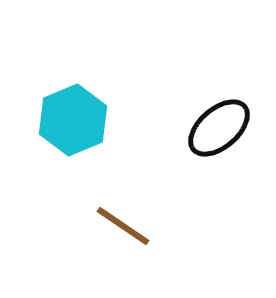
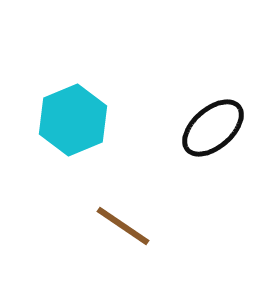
black ellipse: moved 6 px left
